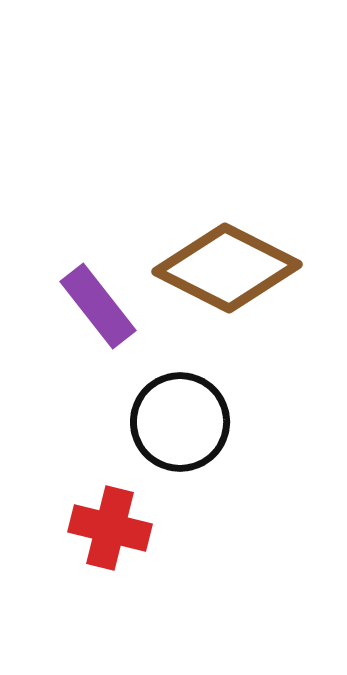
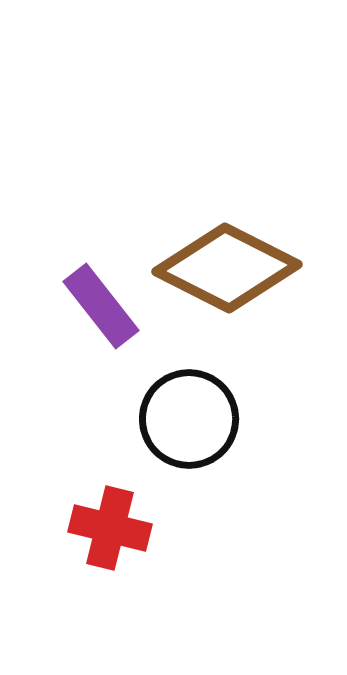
purple rectangle: moved 3 px right
black circle: moved 9 px right, 3 px up
